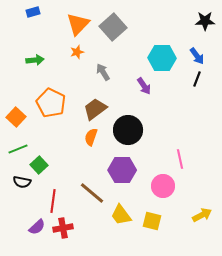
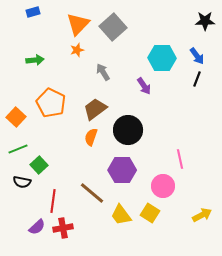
orange star: moved 2 px up
yellow square: moved 2 px left, 8 px up; rotated 18 degrees clockwise
